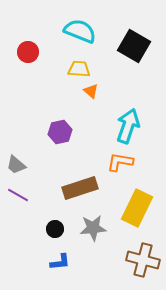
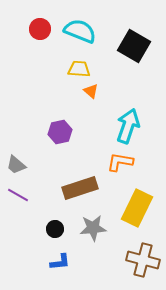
red circle: moved 12 px right, 23 px up
